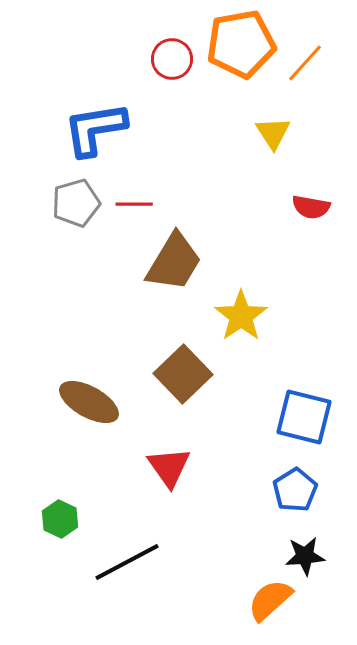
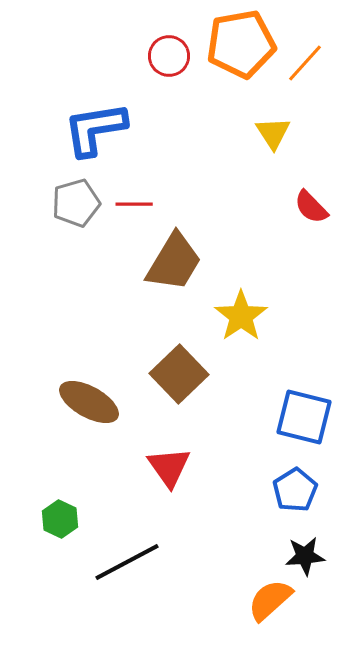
red circle: moved 3 px left, 3 px up
red semicircle: rotated 36 degrees clockwise
brown square: moved 4 px left
